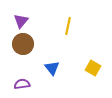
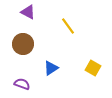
purple triangle: moved 7 px right, 9 px up; rotated 42 degrees counterclockwise
yellow line: rotated 48 degrees counterclockwise
blue triangle: moved 1 px left; rotated 35 degrees clockwise
purple semicircle: rotated 28 degrees clockwise
